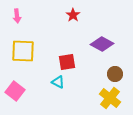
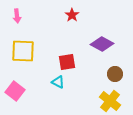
red star: moved 1 px left
yellow cross: moved 3 px down
